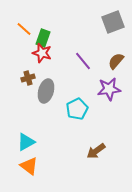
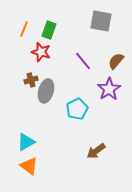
gray square: moved 12 px left, 1 px up; rotated 30 degrees clockwise
orange line: rotated 70 degrees clockwise
green rectangle: moved 6 px right, 8 px up
red star: moved 1 px left, 1 px up
brown cross: moved 3 px right, 2 px down
purple star: rotated 25 degrees counterclockwise
